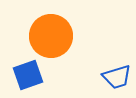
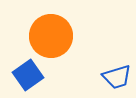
blue square: rotated 16 degrees counterclockwise
